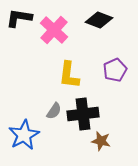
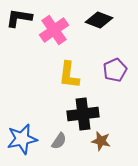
pink cross: rotated 12 degrees clockwise
gray semicircle: moved 5 px right, 30 px down
blue star: moved 2 px left, 4 px down; rotated 16 degrees clockwise
